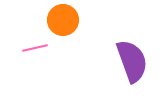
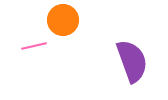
pink line: moved 1 px left, 2 px up
